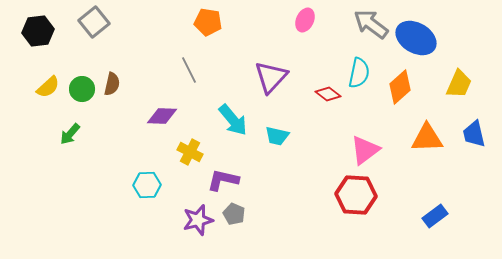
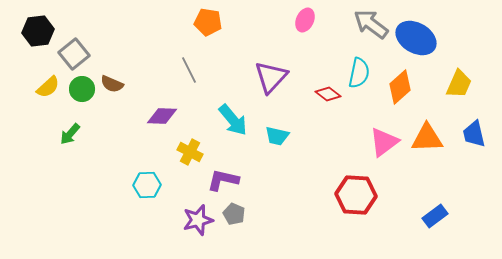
gray square: moved 20 px left, 32 px down
brown semicircle: rotated 100 degrees clockwise
pink triangle: moved 19 px right, 8 px up
